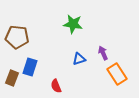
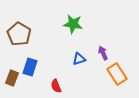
brown pentagon: moved 2 px right, 3 px up; rotated 25 degrees clockwise
